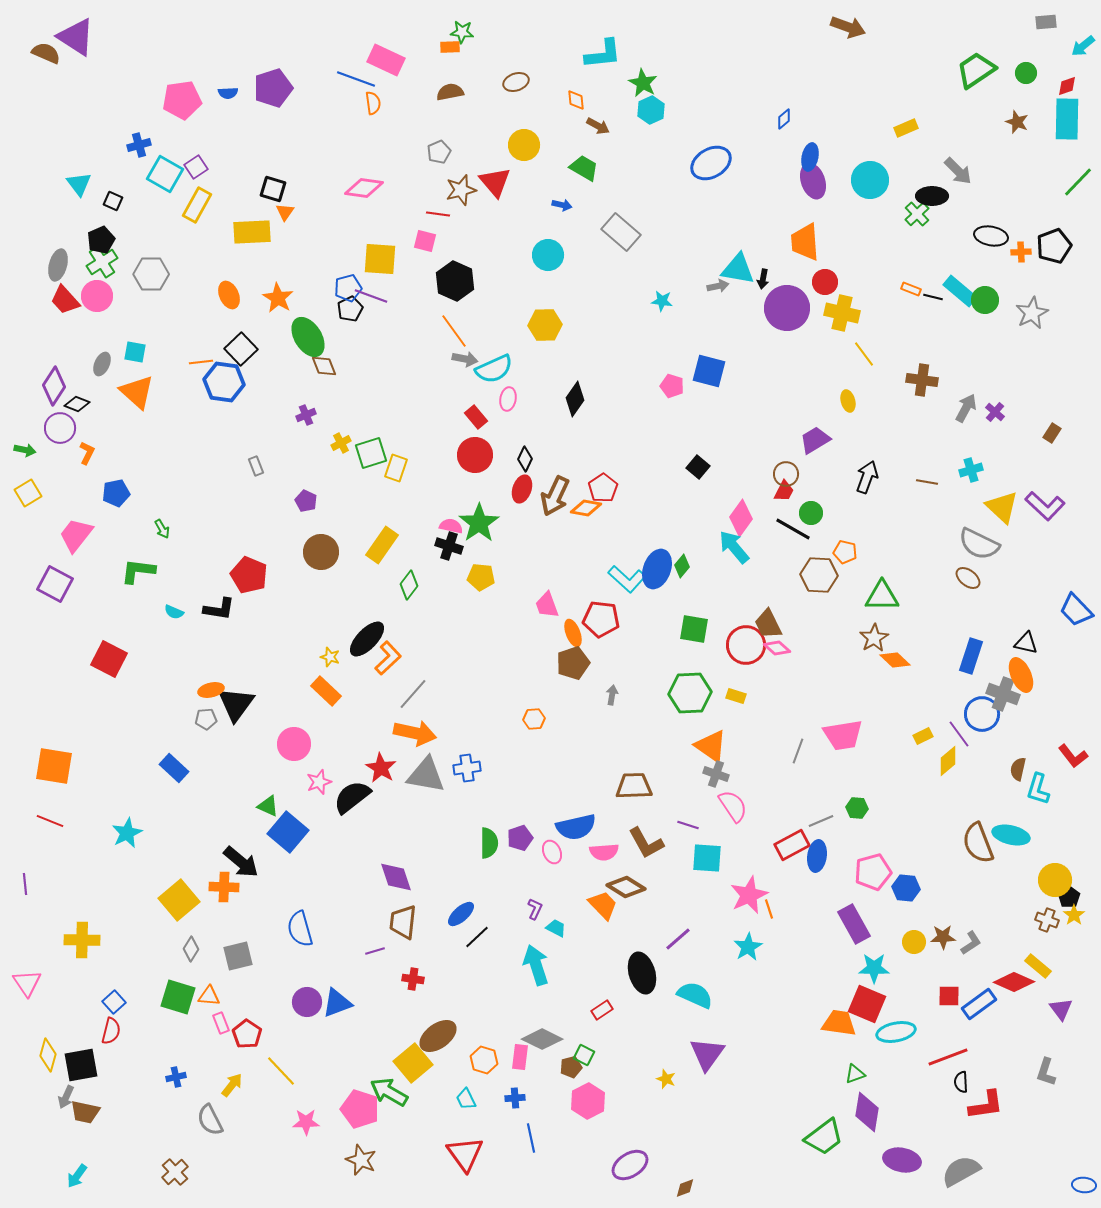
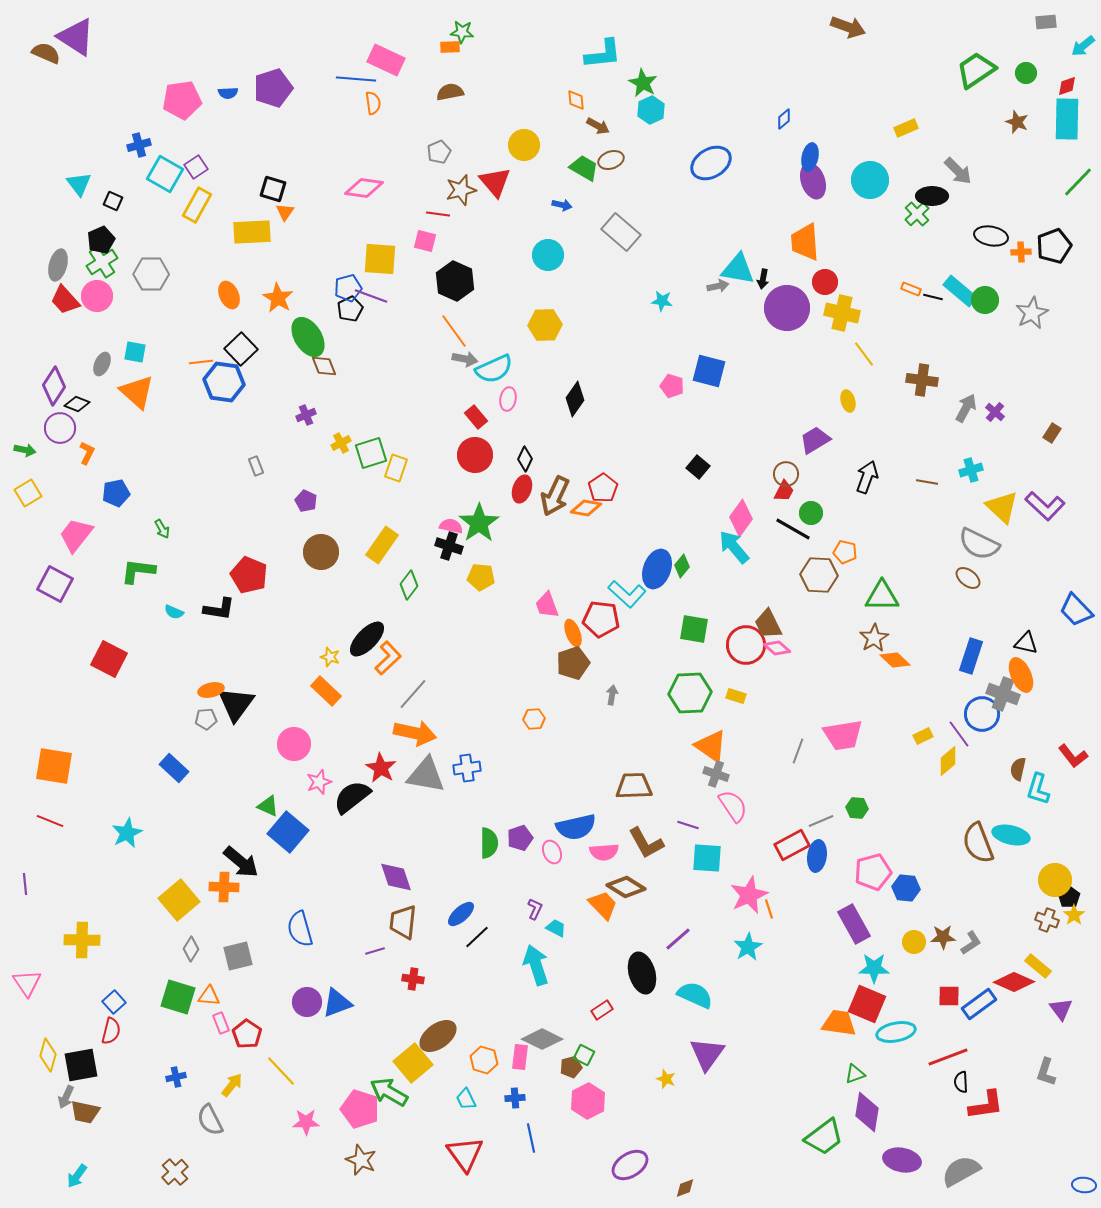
blue line at (356, 79): rotated 15 degrees counterclockwise
brown ellipse at (516, 82): moved 95 px right, 78 px down
cyan L-shape at (627, 579): moved 15 px down
